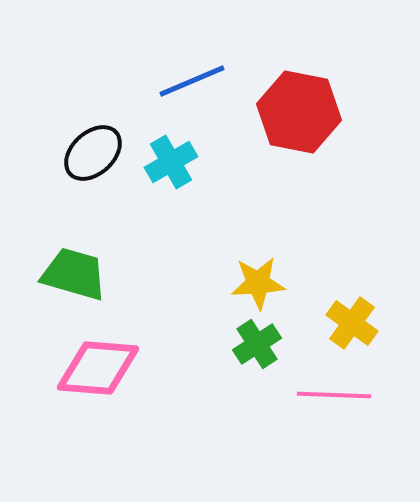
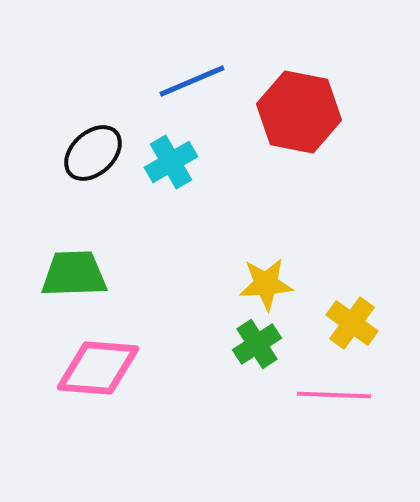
green trapezoid: rotated 18 degrees counterclockwise
yellow star: moved 8 px right, 1 px down
